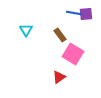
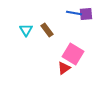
brown rectangle: moved 13 px left, 5 px up
red triangle: moved 5 px right, 9 px up
